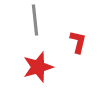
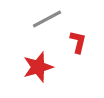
gray line: moved 12 px right, 1 px up; rotated 68 degrees clockwise
